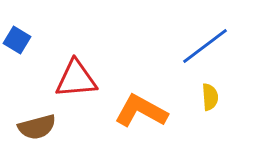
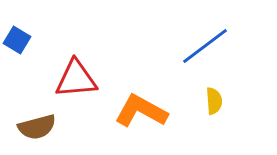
yellow semicircle: moved 4 px right, 4 px down
